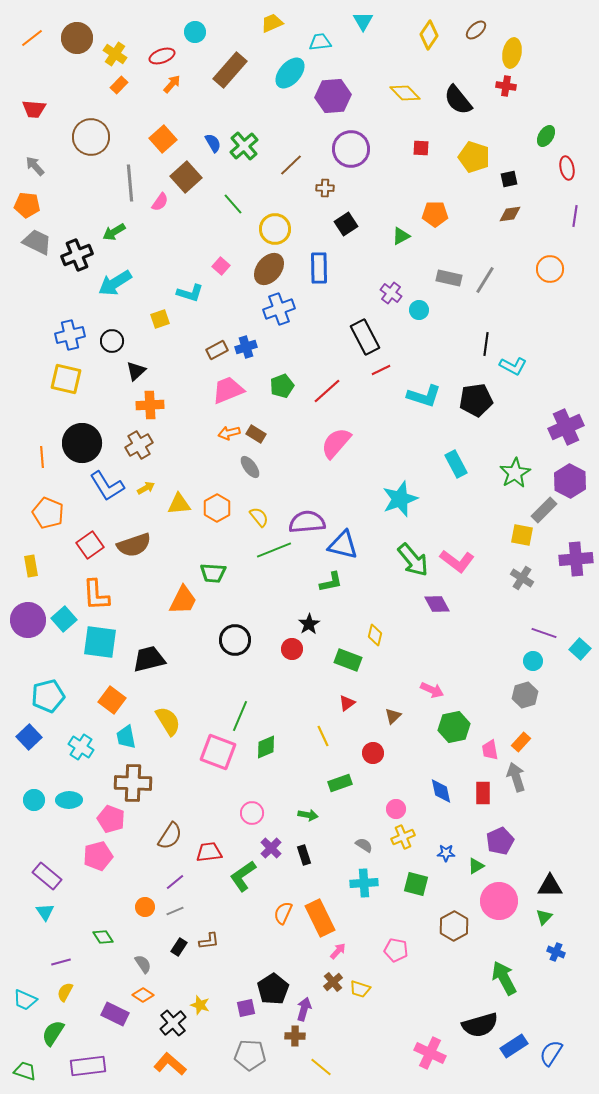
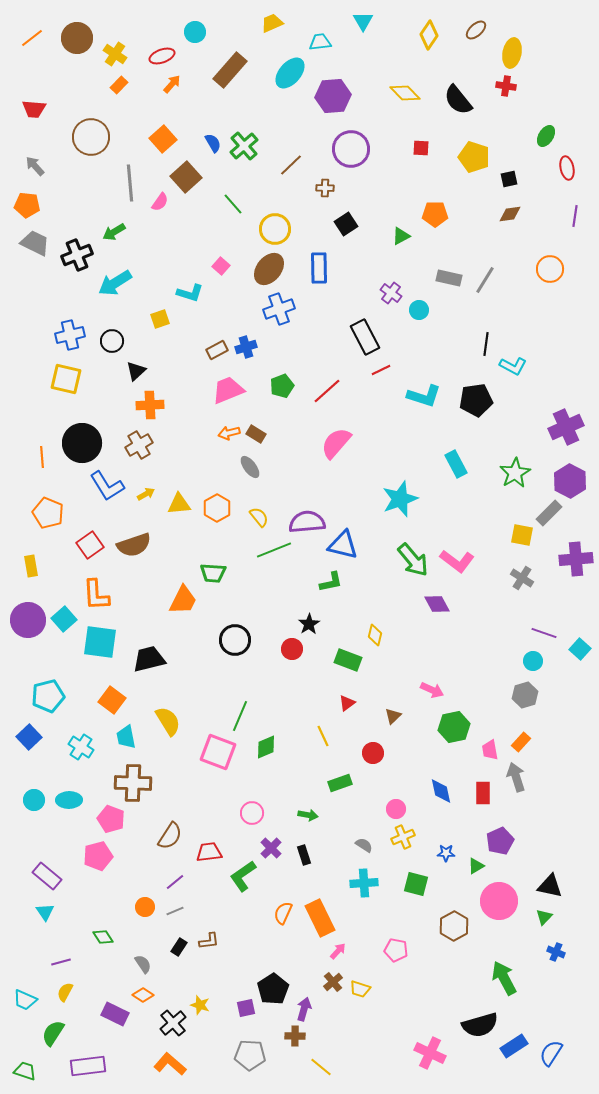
gray trapezoid at (37, 242): moved 2 px left, 1 px down
yellow arrow at (146, 488): moved 6 px down
gray rectangle at (544, 510): moved 5 px right, 3 px down
black triangle at (550, 886): rotated 12 degrees clockwise
